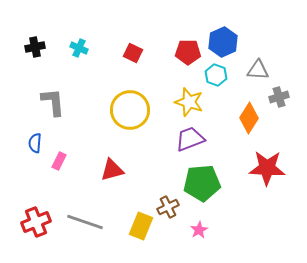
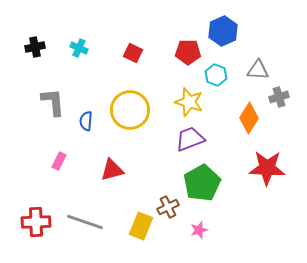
blue hexagon: moved 11 px up
blue semicircle: moved 51 px right, 22 px up
green pentagon: rotated 24 degrees counterclockwise
red cross: rotated 20 degrees clockwise
pink star: rotated 12 degrees clockwise
